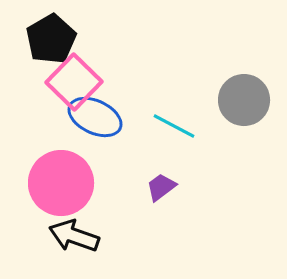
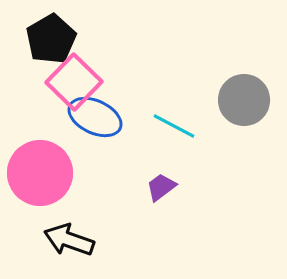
pink circle: moved 21 px left, 10 px up
black arrow: moved 5 px left, 4 px down
